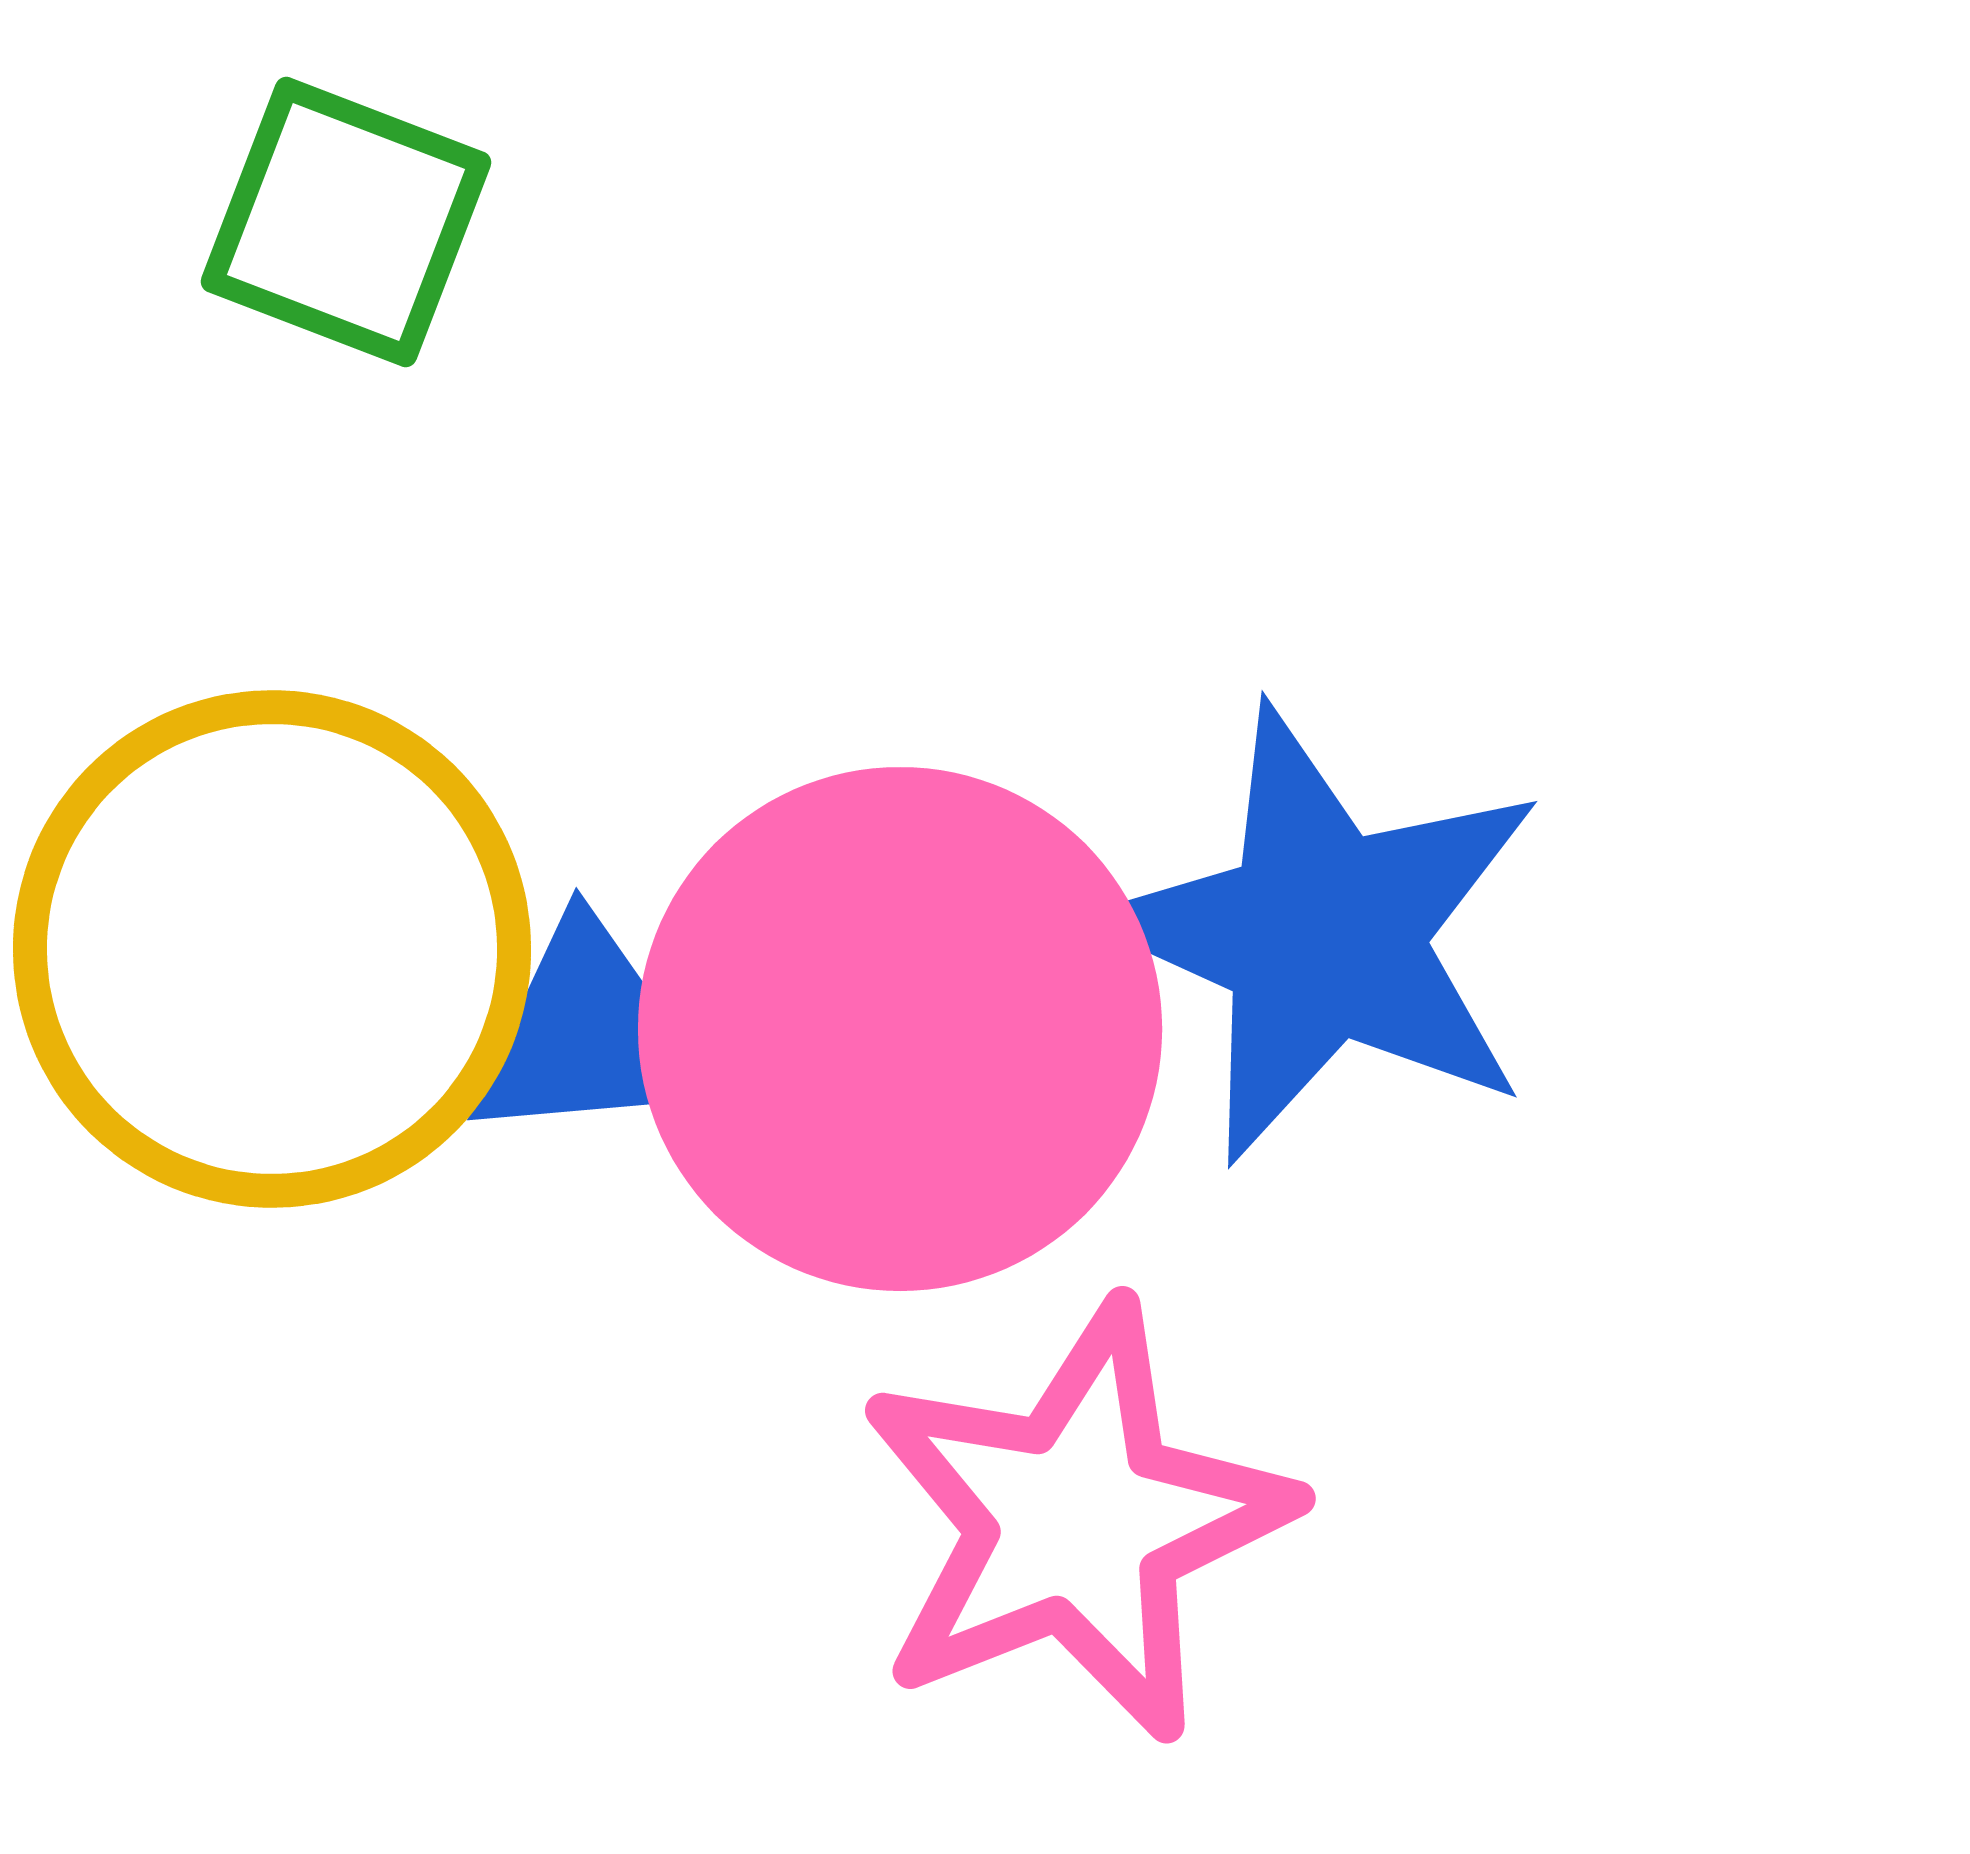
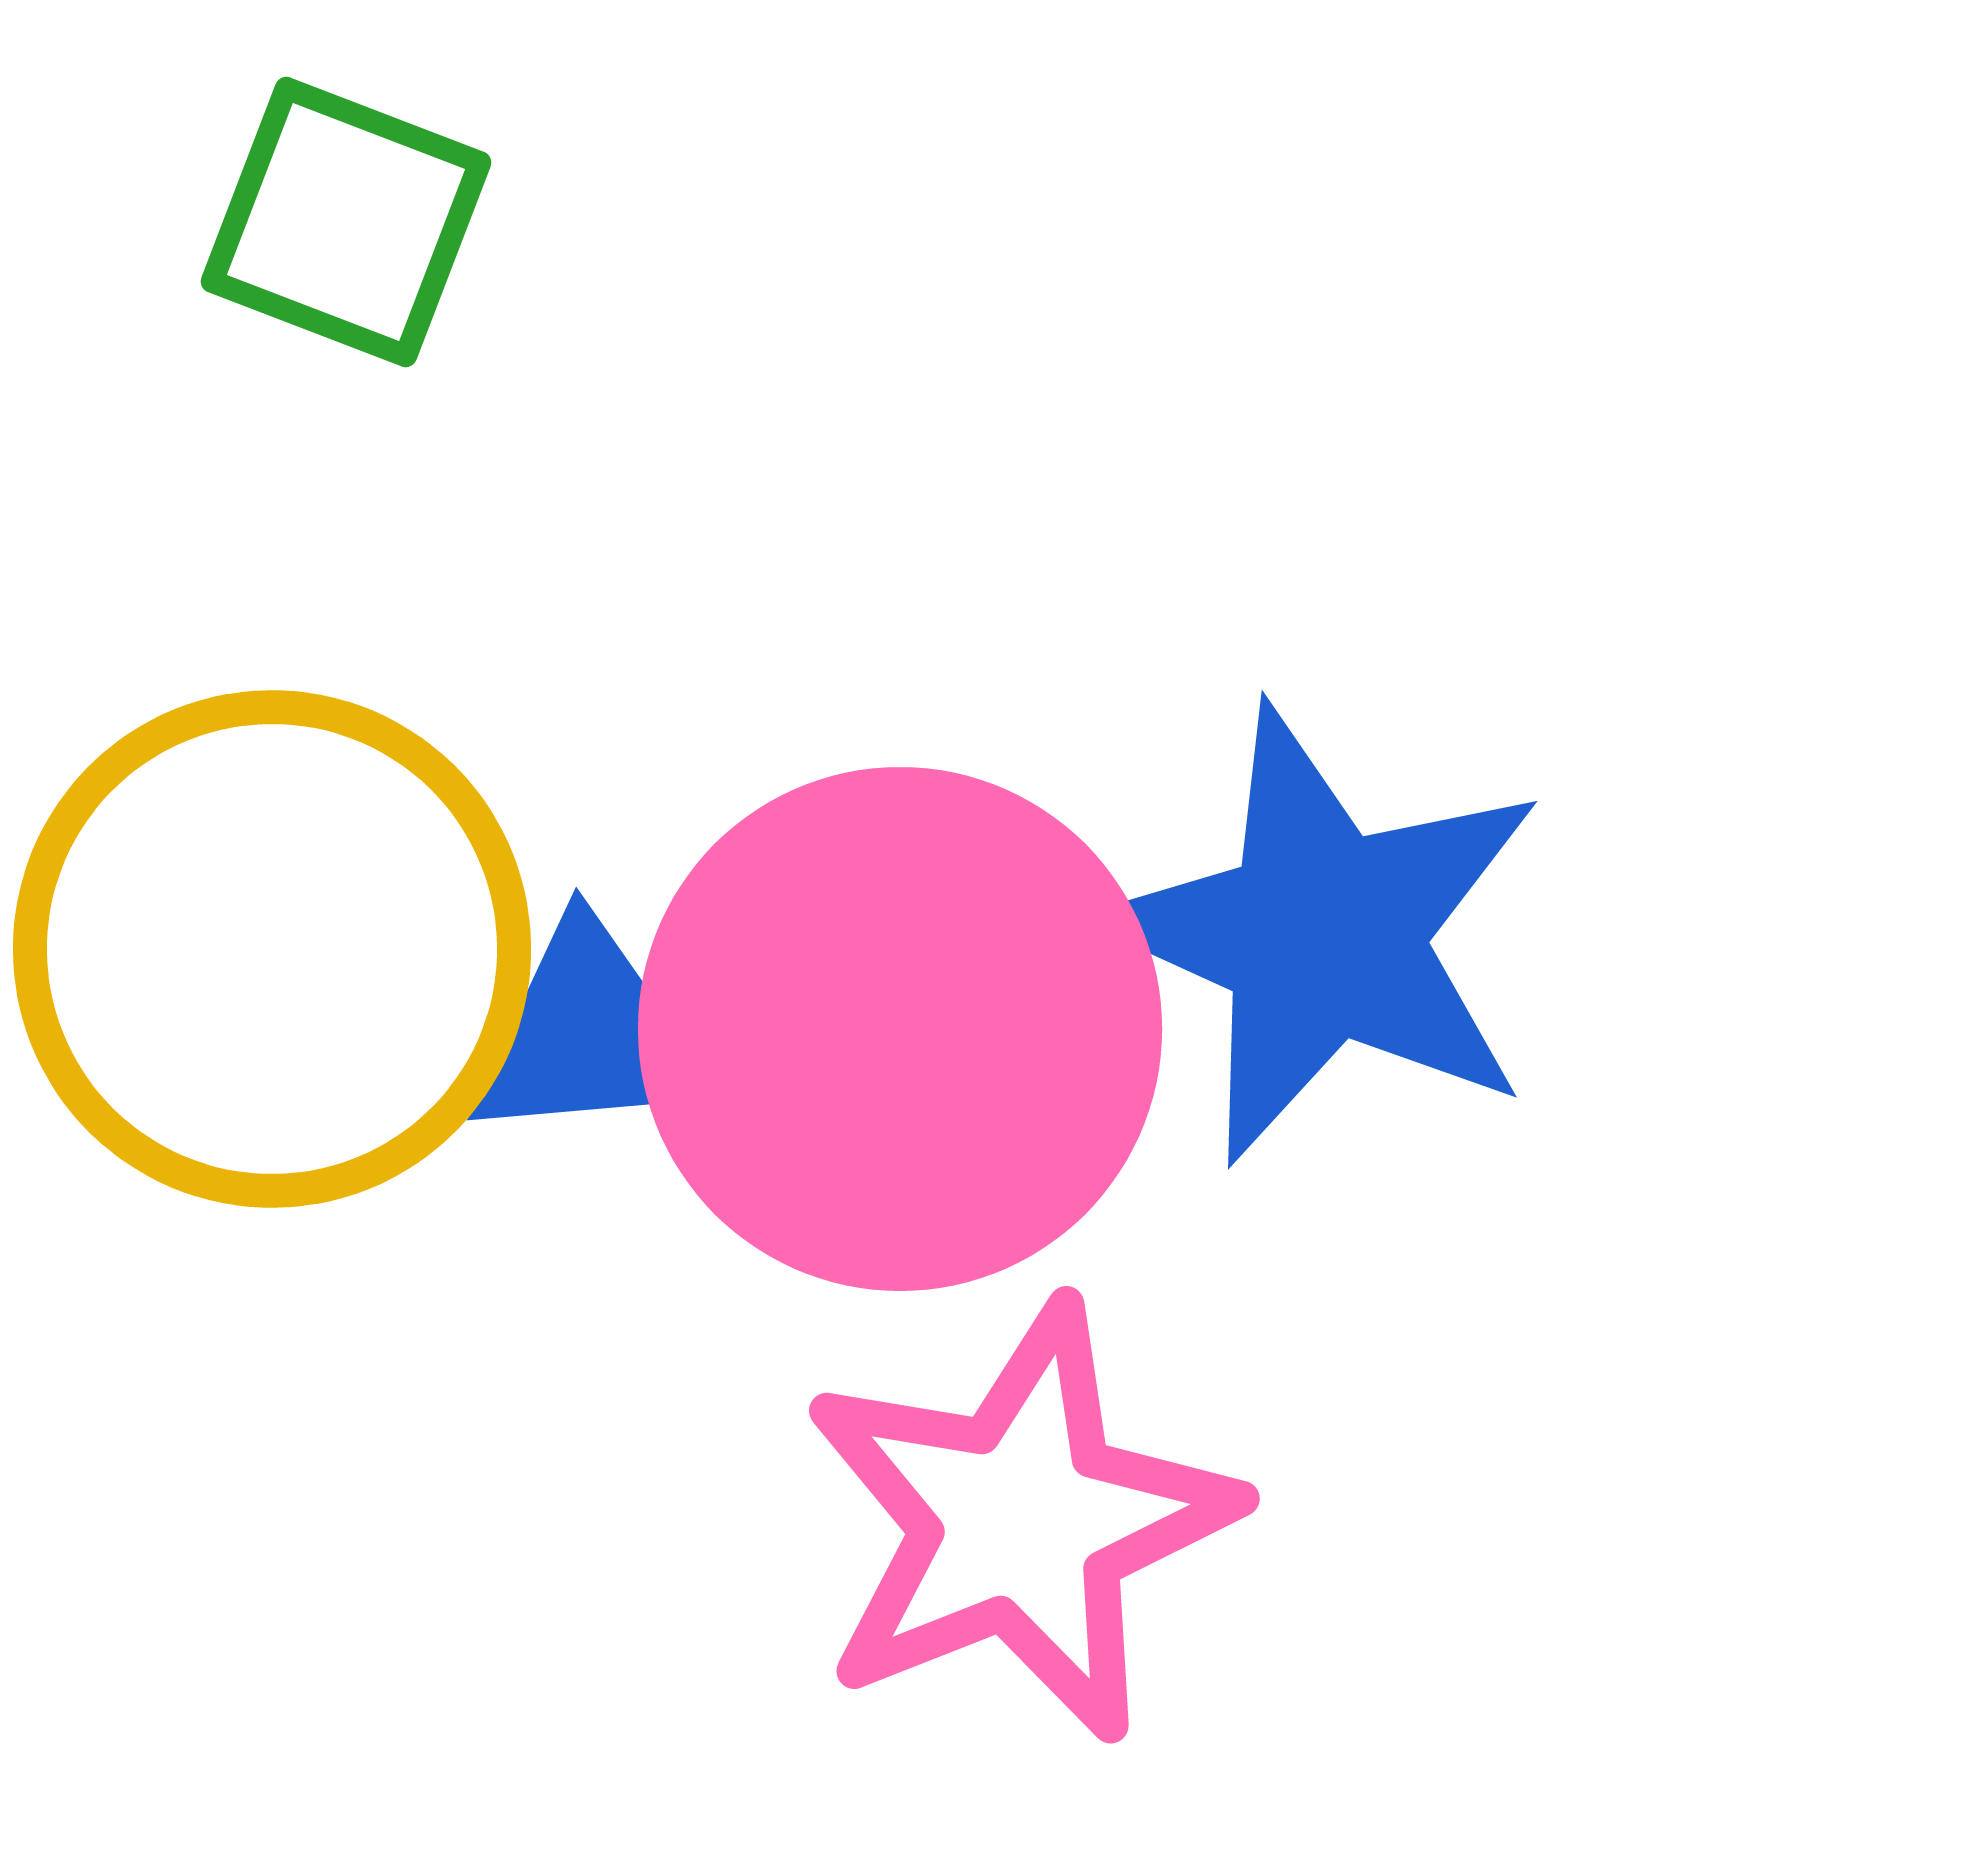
pink star: moved 56 px left
